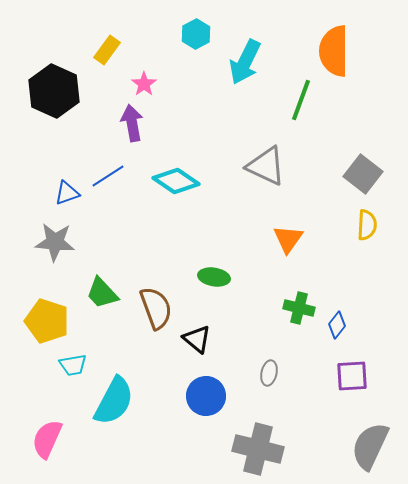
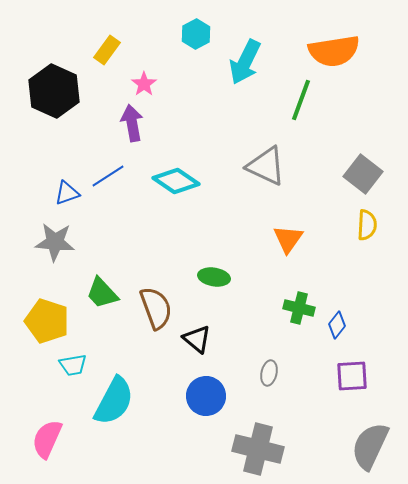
orange semicircle: rotated 99 degrees counterclockwise
